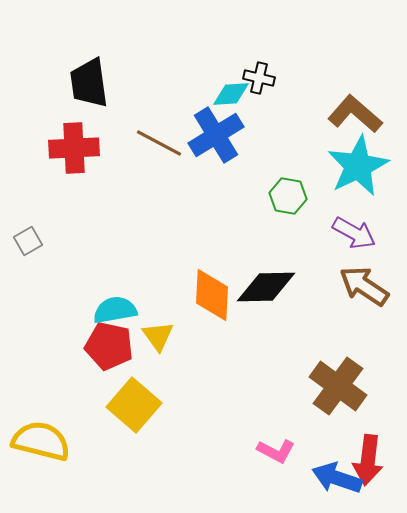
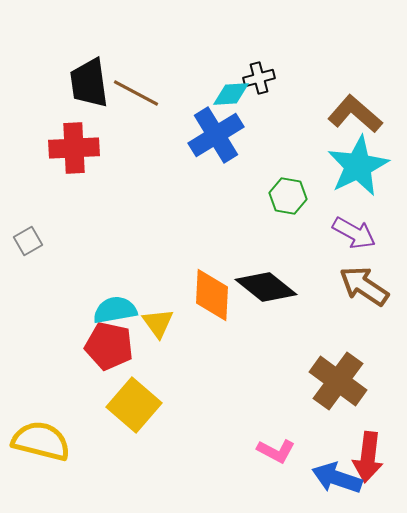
black cross: rotated 28 degrees counterclockwise
brown line: moved 23 px left, 50 px up
black diamond: rotated 40 degrees clockwise
yellow triangle: moved 13 px up
brown cross: moved 5 px up
red arrow: moved 3 px up
